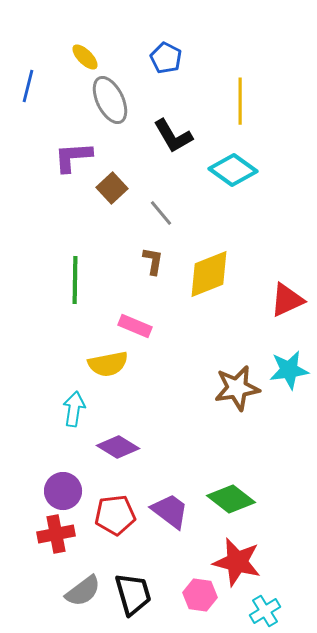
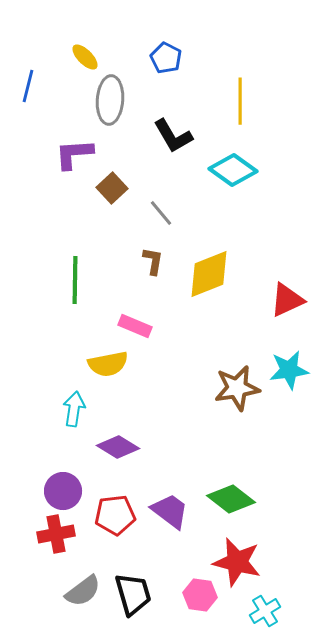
gray ellipse: rotated 30 degrees clockwise
purple L-shape: moved 1 px right, 3 px up
